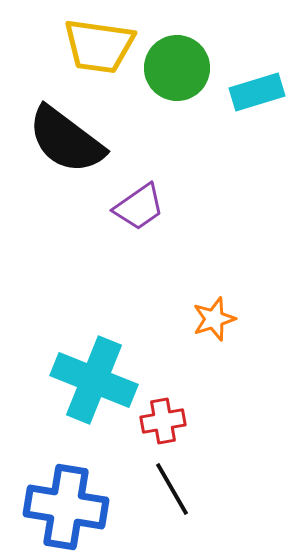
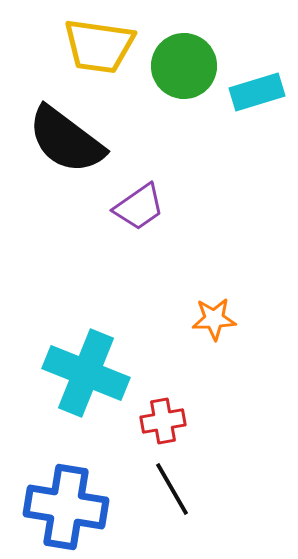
green circle: moved 7 px right, 2 px up
orange star: rotated 15 degrees clockwise
cyan cross: moved 8 px left, 7 px up
